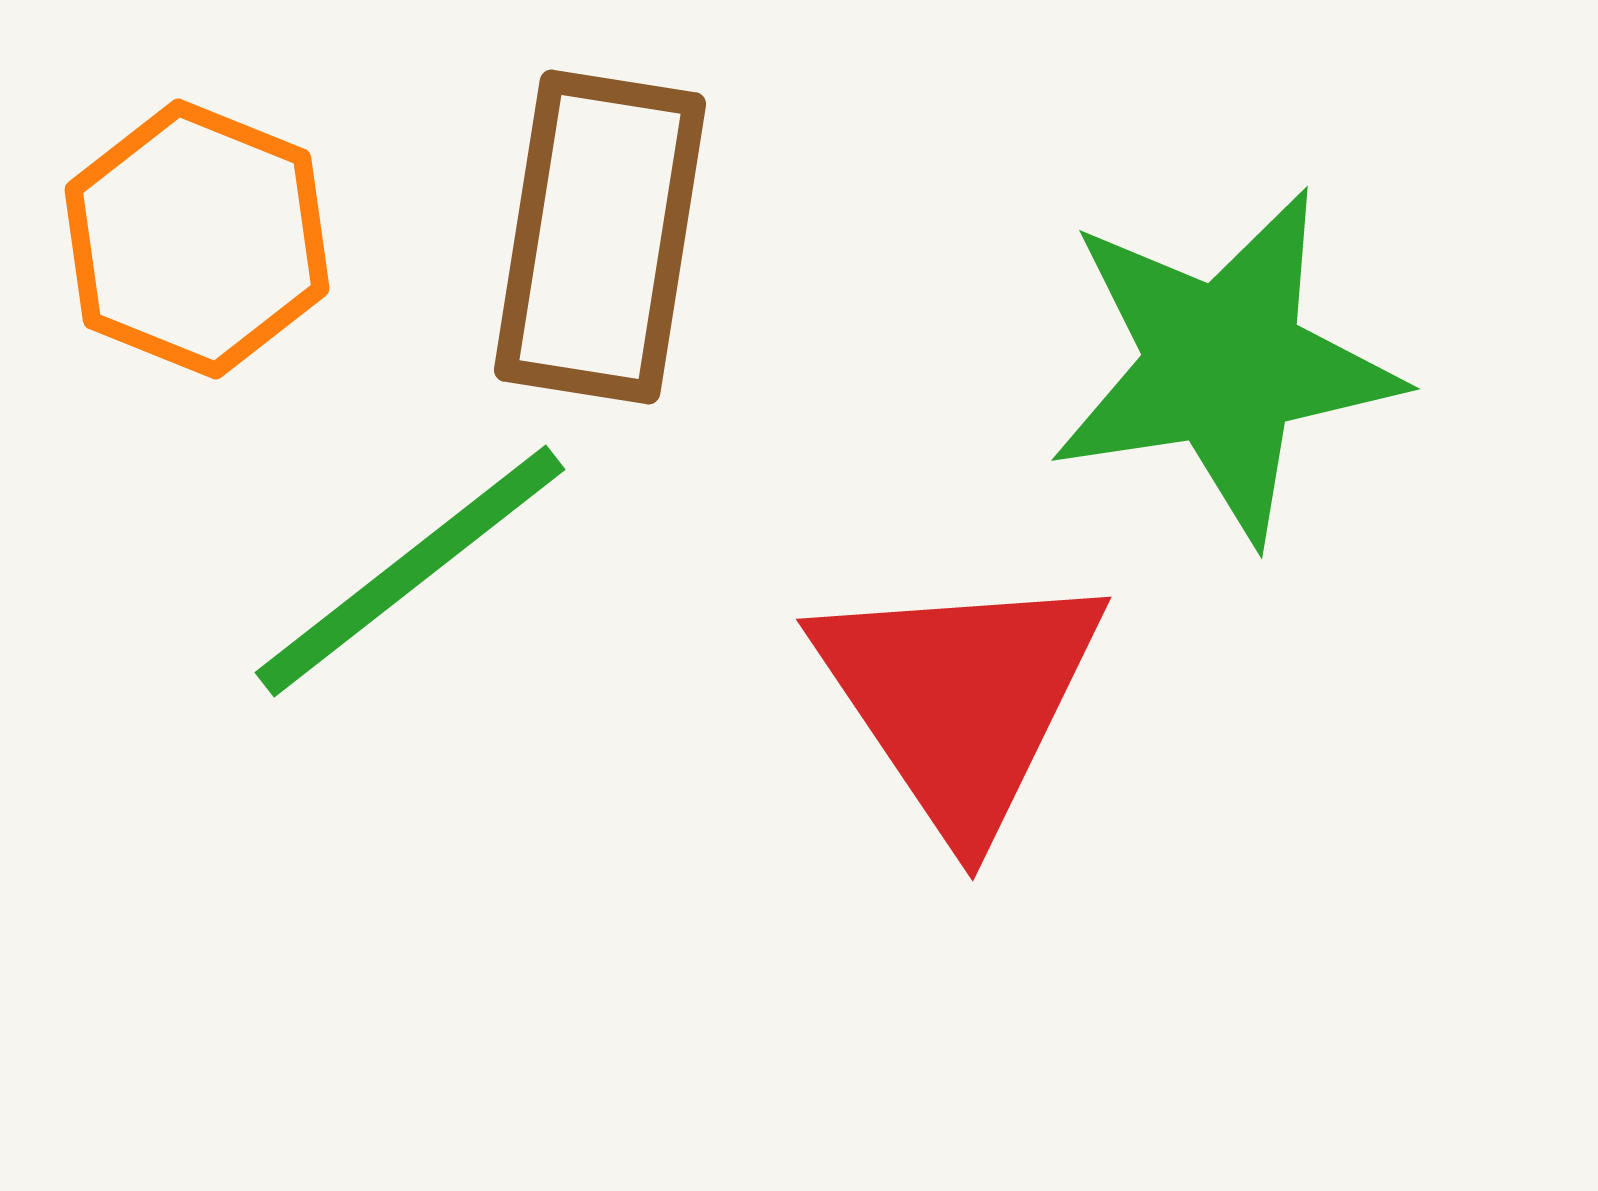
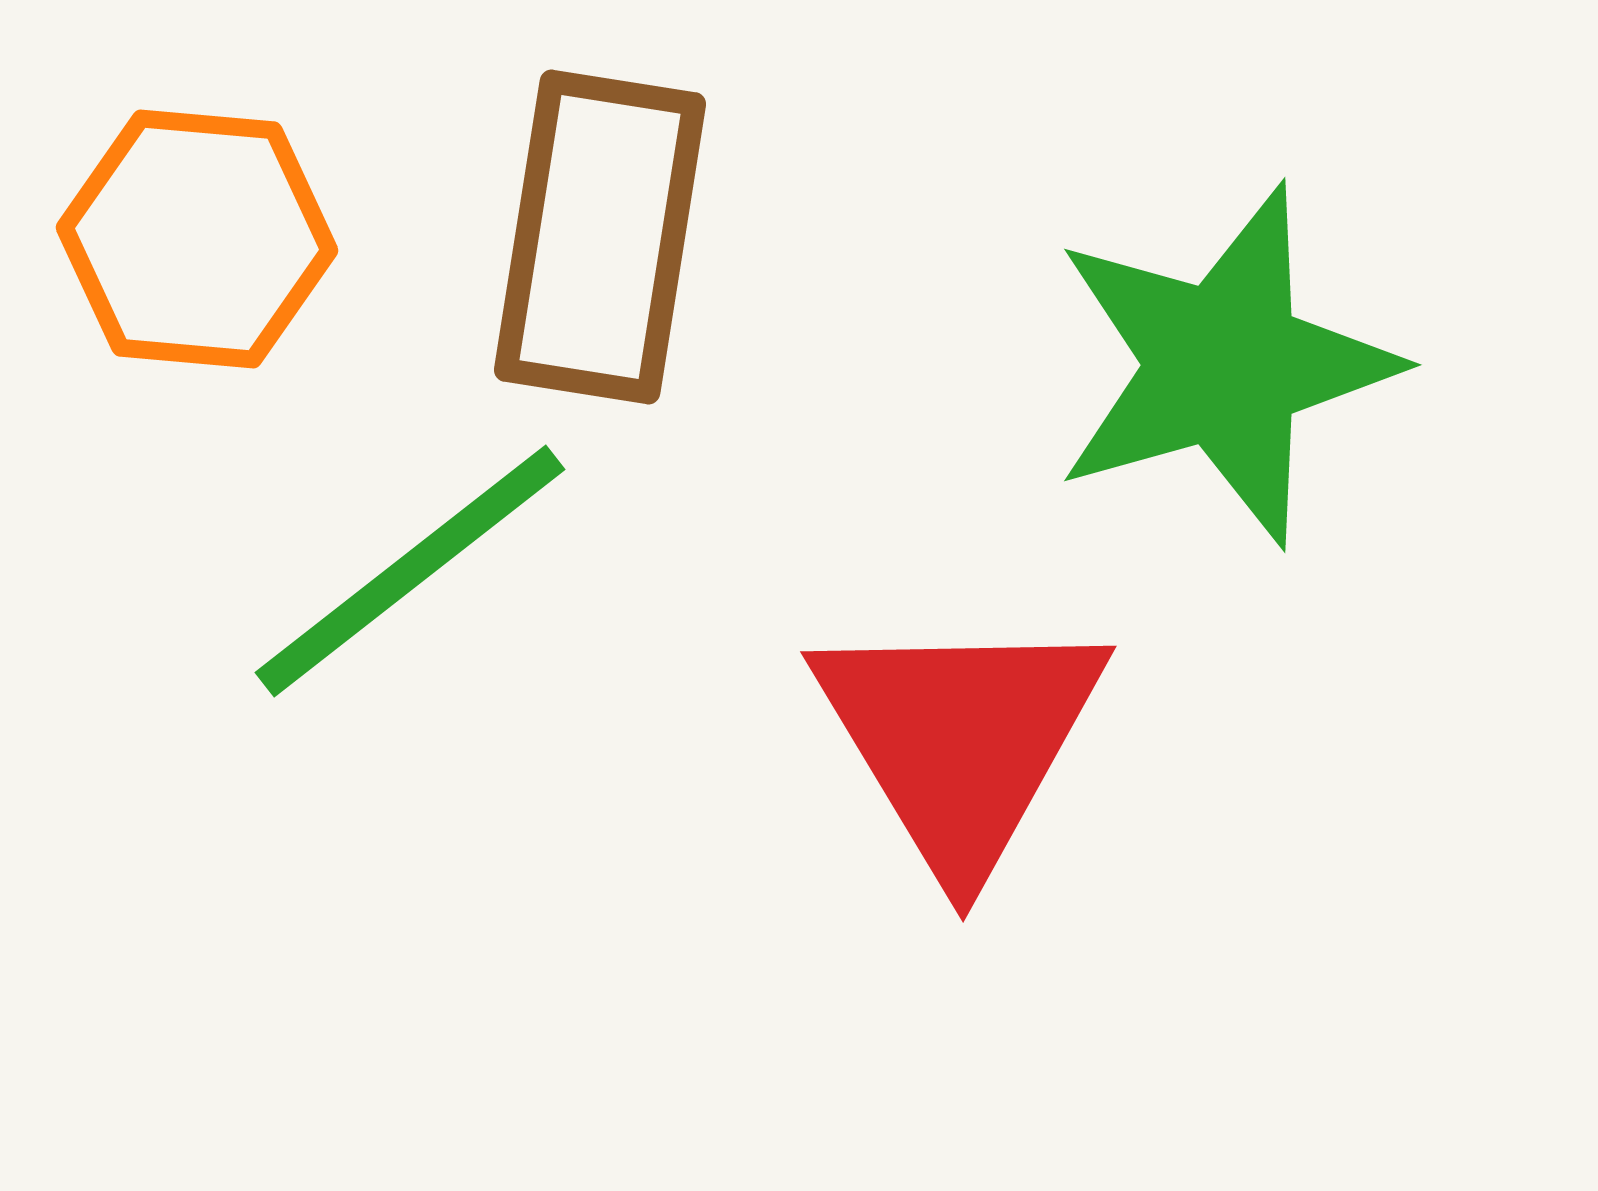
orange hexagon: rotated 17 degrees counterclockwise
green star: rotated 7 degrees counterclockwise
red triangle: moved 41 px down; rotated 3 degrees clockwise
